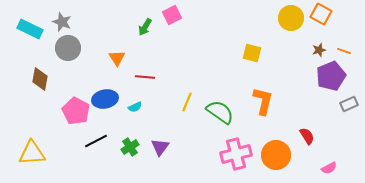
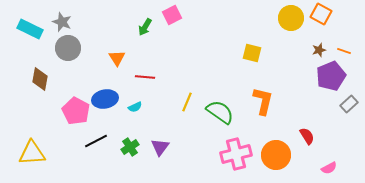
gray rectangle: rotated 18 degrees counterclockwise
